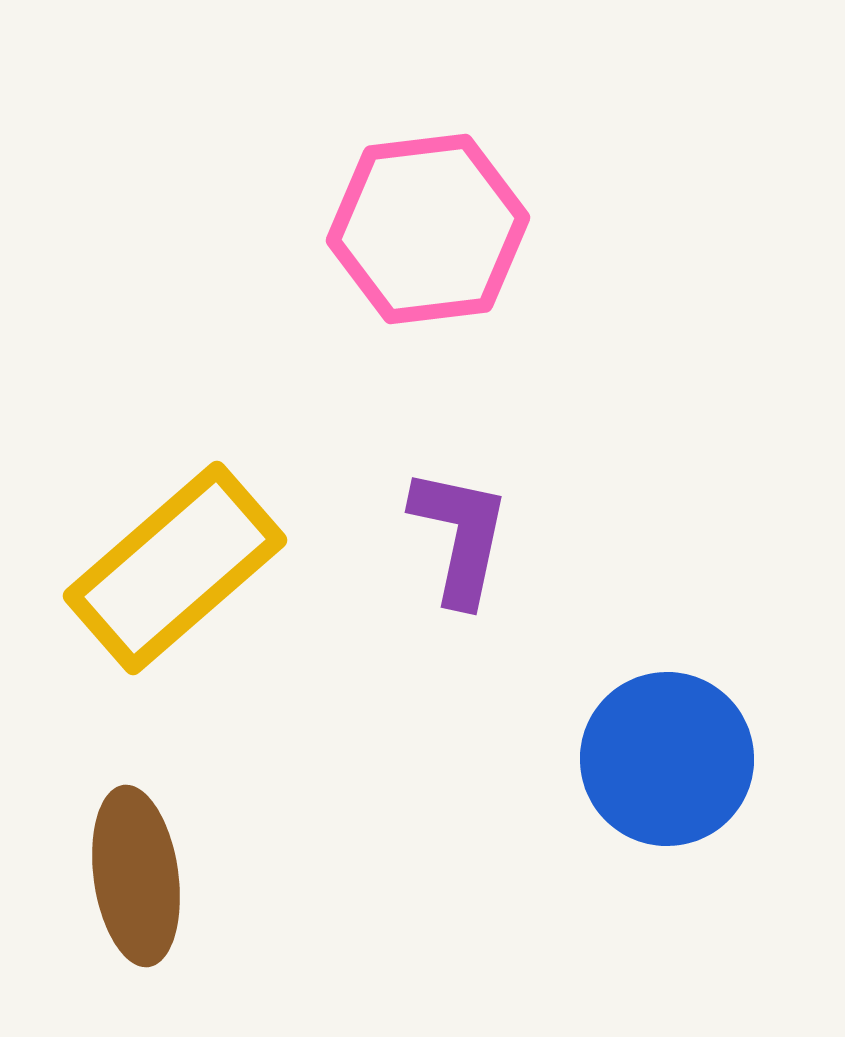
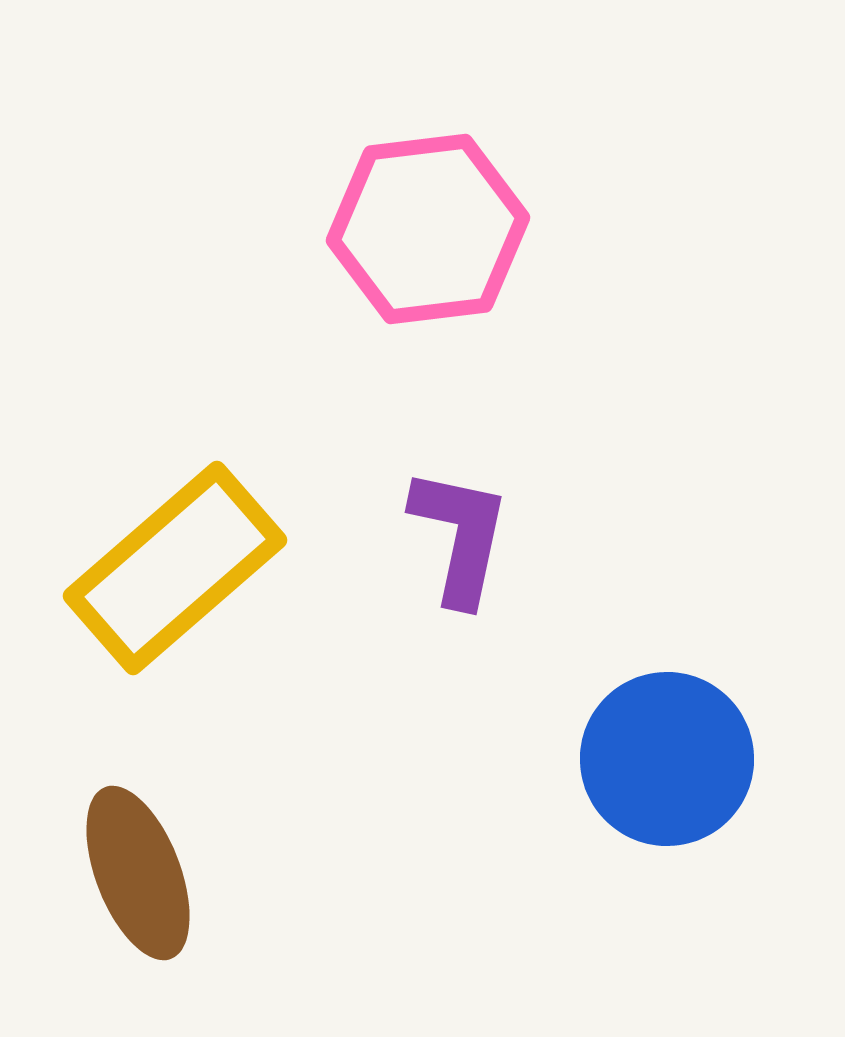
brown ellipse: moved 2 px right, 3 px up; rotated 13 degrees counterclockwise
